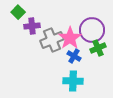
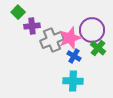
pink star: rotated 15 degrees clockwise
green cross: rotated 28 degrees counterclockwise
